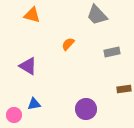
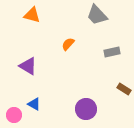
brown rectangle: rotated 40 degrees clockwise
blue triangle: rotated 40 degrees clockwise
